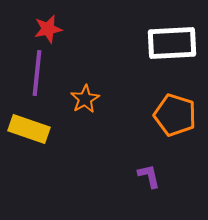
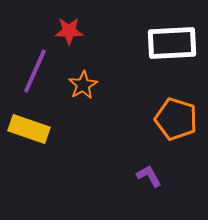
red star: moved 21 px right, 2 px down; rotated 12 degrees clockwise
purple line: moved 2 px left, 2 px up; rotated 18 degrees clockwise
orange star: moved 2 px left, 14 px up
orange pentagon: moved 1 px right, 4 px down
purple L-shape: rotated 16 degrees counterclockwise
